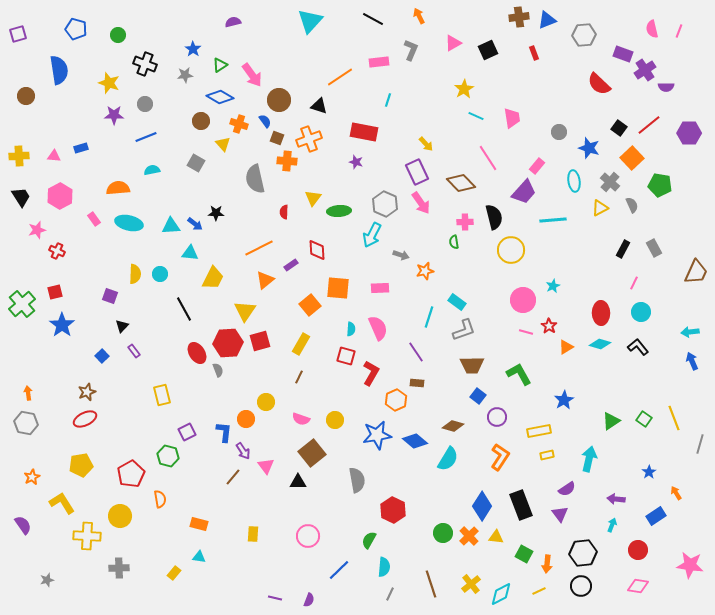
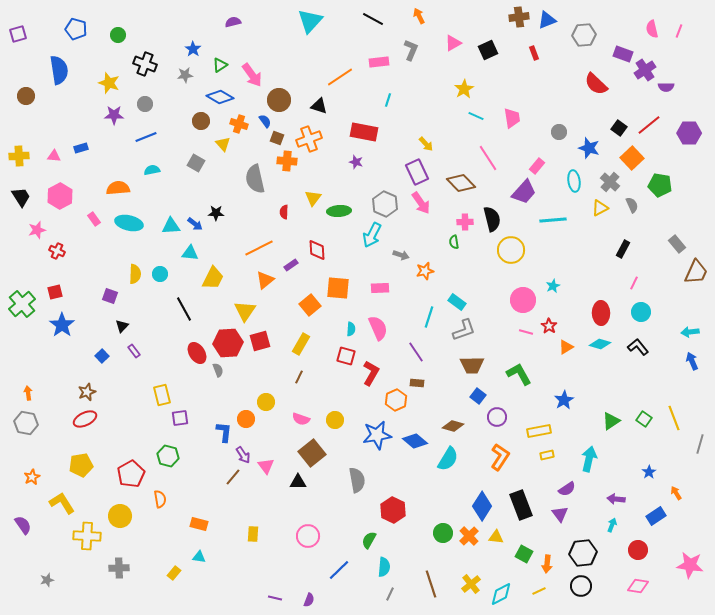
red semicircle at (599, 84): moved 3 px left
black semicircle at (494, 217): moved 2 px left, 2 px down
gray rectangle at (654, 248): moved 23 px right, 4 px up; rotated 12 degrees counterclockwise
purple square at (187, 432): moved 7 px left, 14 px up; rotated 18 degrees clockwise
purple arrow at (243, 451): moved 4 px down
